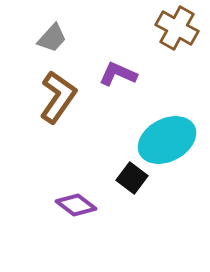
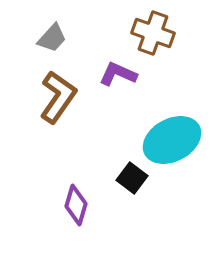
brown cross: moved 24 px left, 5 px down; rotated 9 degrees counterclockwise
cyan ellipse: moved 5 px right
purple diamond: rotated 69 degrees clockwise
